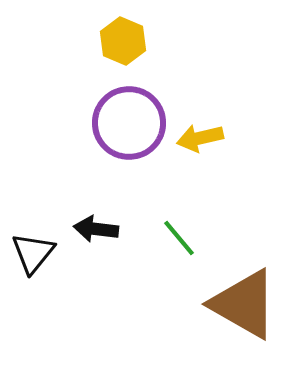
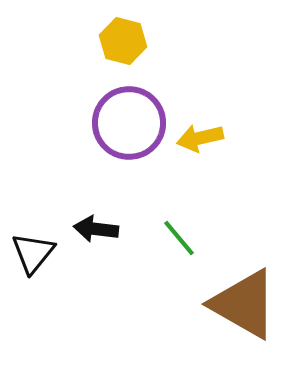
yellow hexagon: rotated 9 degrees counterclockwise
